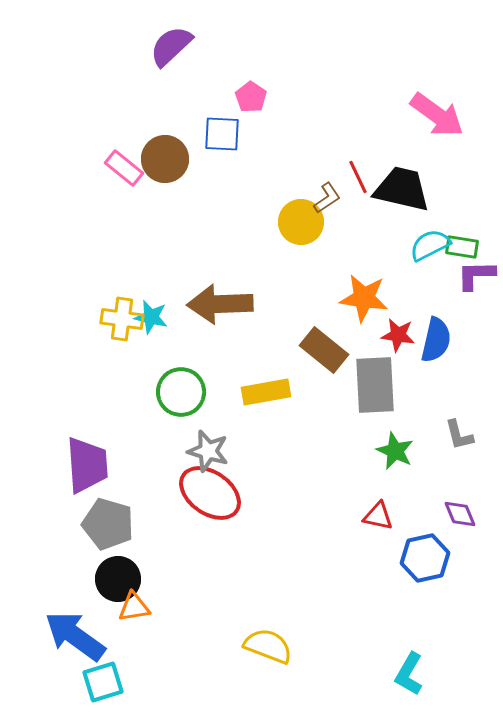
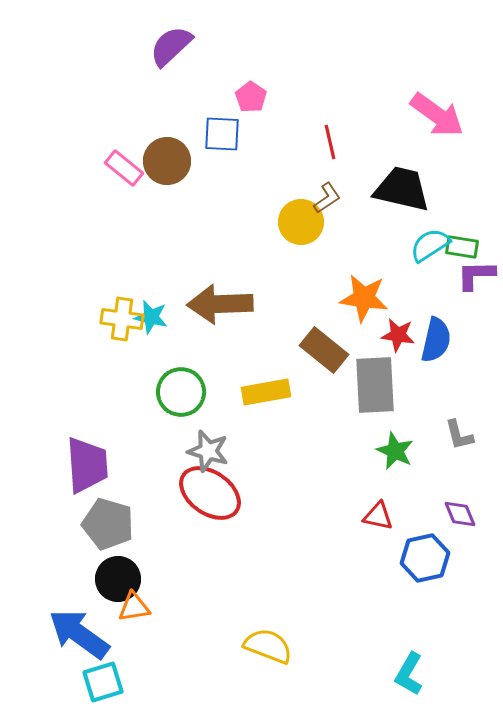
brown circle: moved 2 px right, 2 px down
red line: moved 28 px left, 35 px up; rotated 12 degrees clockwise
cyan semicircle: rotated 6 degrees counterclockwise
blue arrow: moved 4 px right, 2 px up
